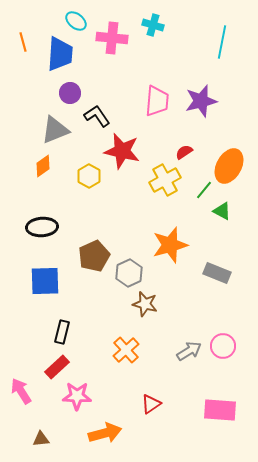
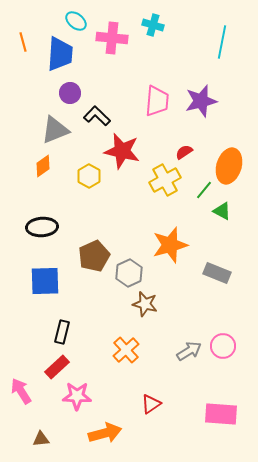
black L-shape: rotated 12 degrees counterclockwise
orange ellipse: rotated 12 degrees counterclockwise
pink rectangle: moved 1 px right, 4 px down
